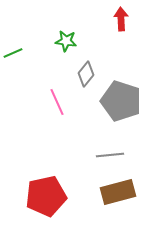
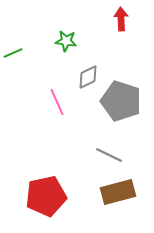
gray diamond: moved 2 px right, 3 px down; rotated 25 degrees clockwise
gray line: moved 1 px left; rotated 32 degrees clockwise
